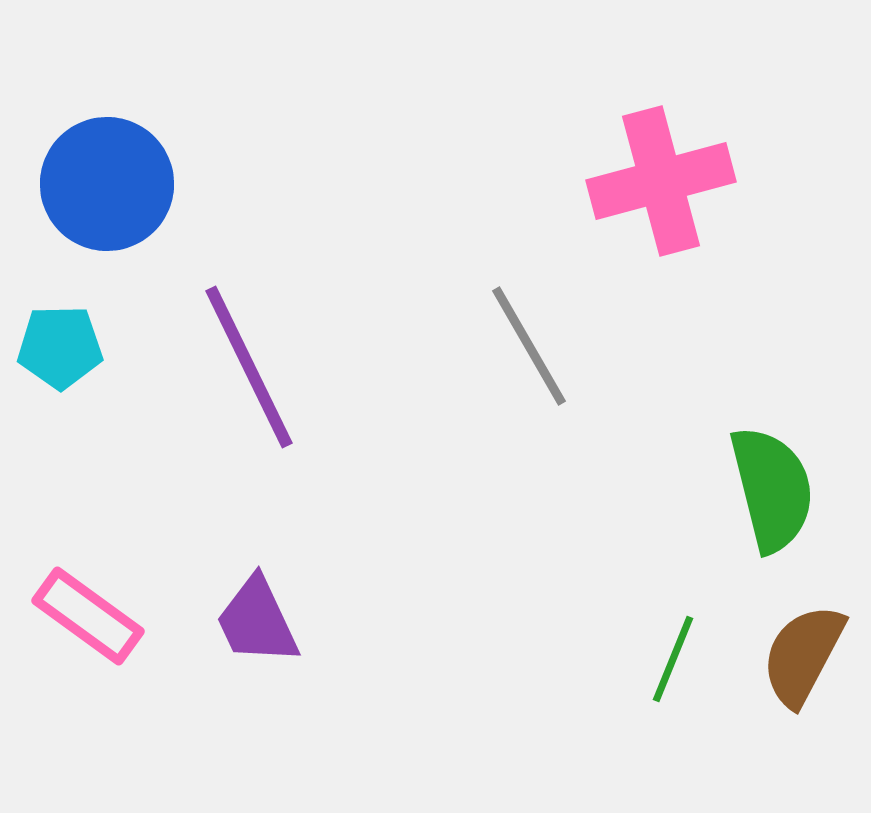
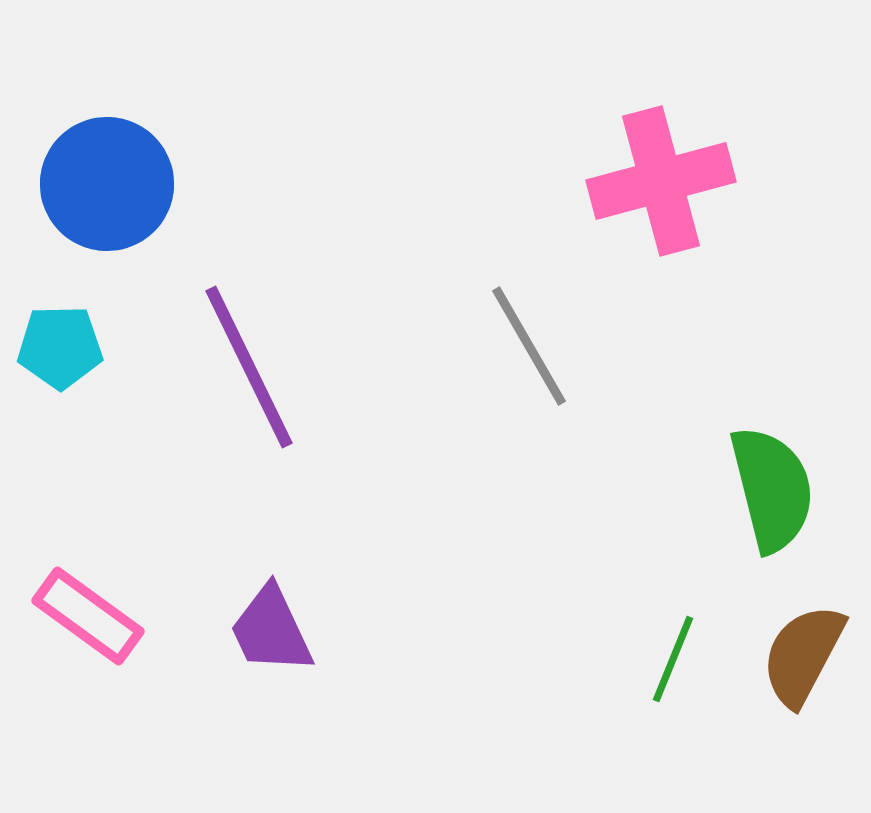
purple trapezoid: moved 14 px right, 9 px down
